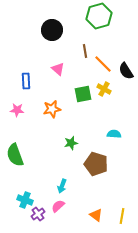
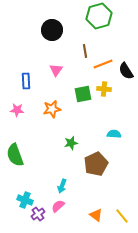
orange line: rotated 66 degrees counterclockwise
pink triangle: moved 2 px left, 1 px down; rotated 24 degrees clockwise
yellow cross: rotated 24 degrees counterclockwise
brown pentagon: rotated 30 degrees clockwise
yellow line: rotated 49 degrees counterclockwise
